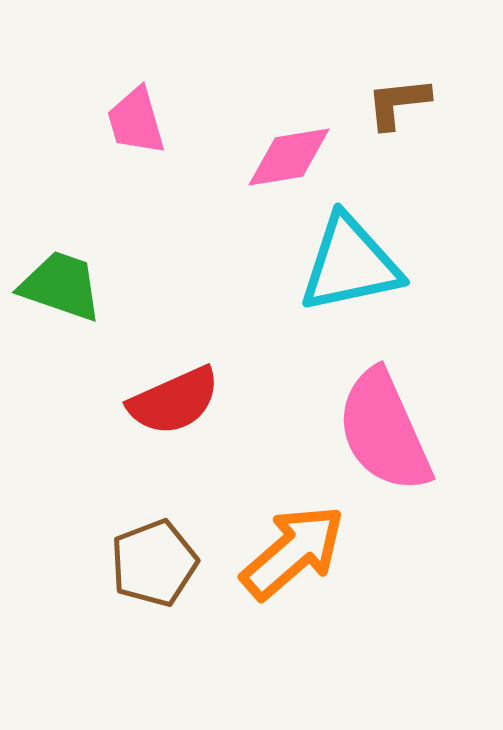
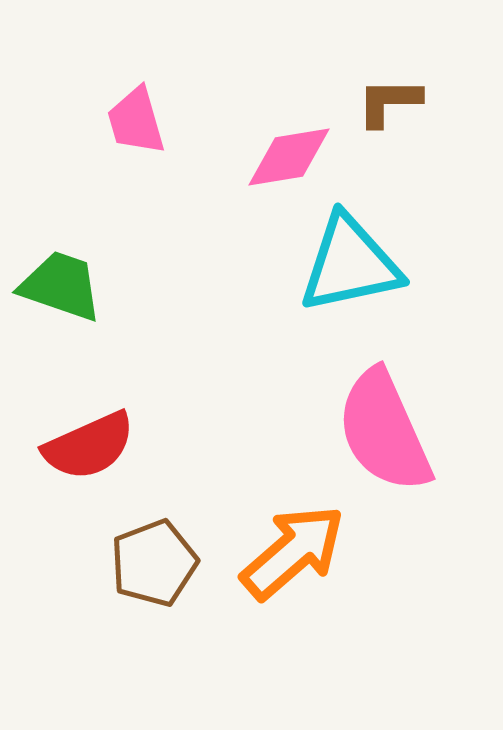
brown L-shape: moved 9 px left, 1 px up; rotated 6 degrees clockwise
red semicircle: moved 85 px left, 45 px down
